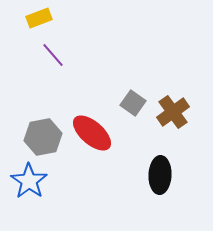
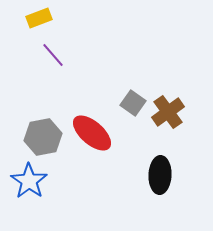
brown cross: moved 5 px left
